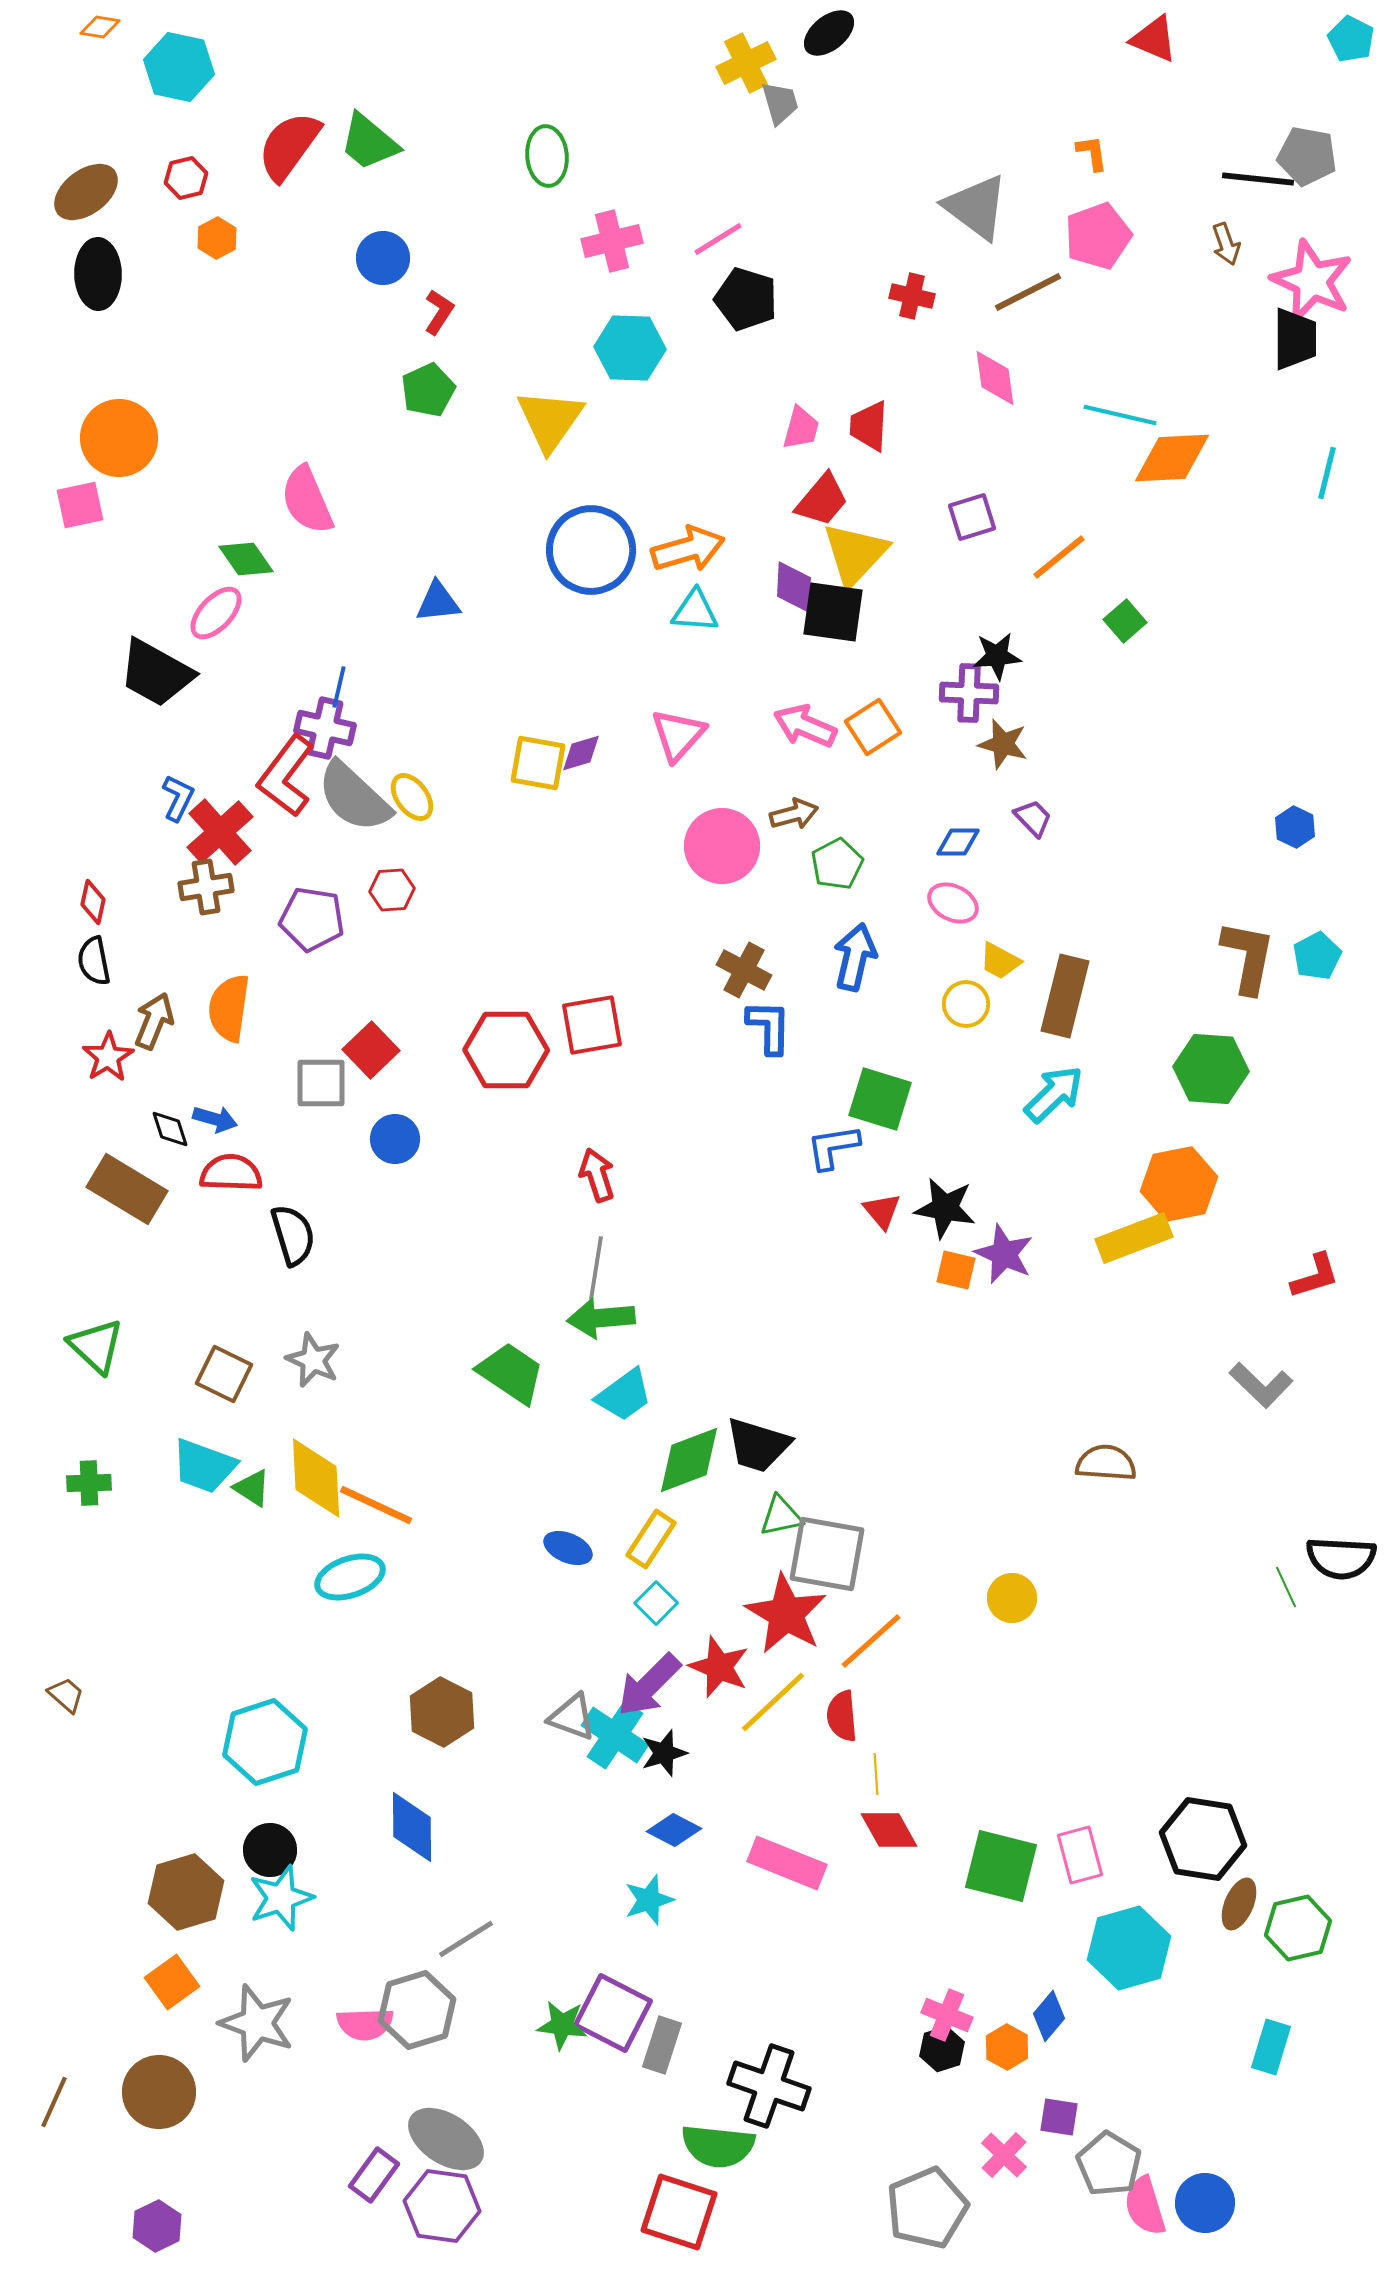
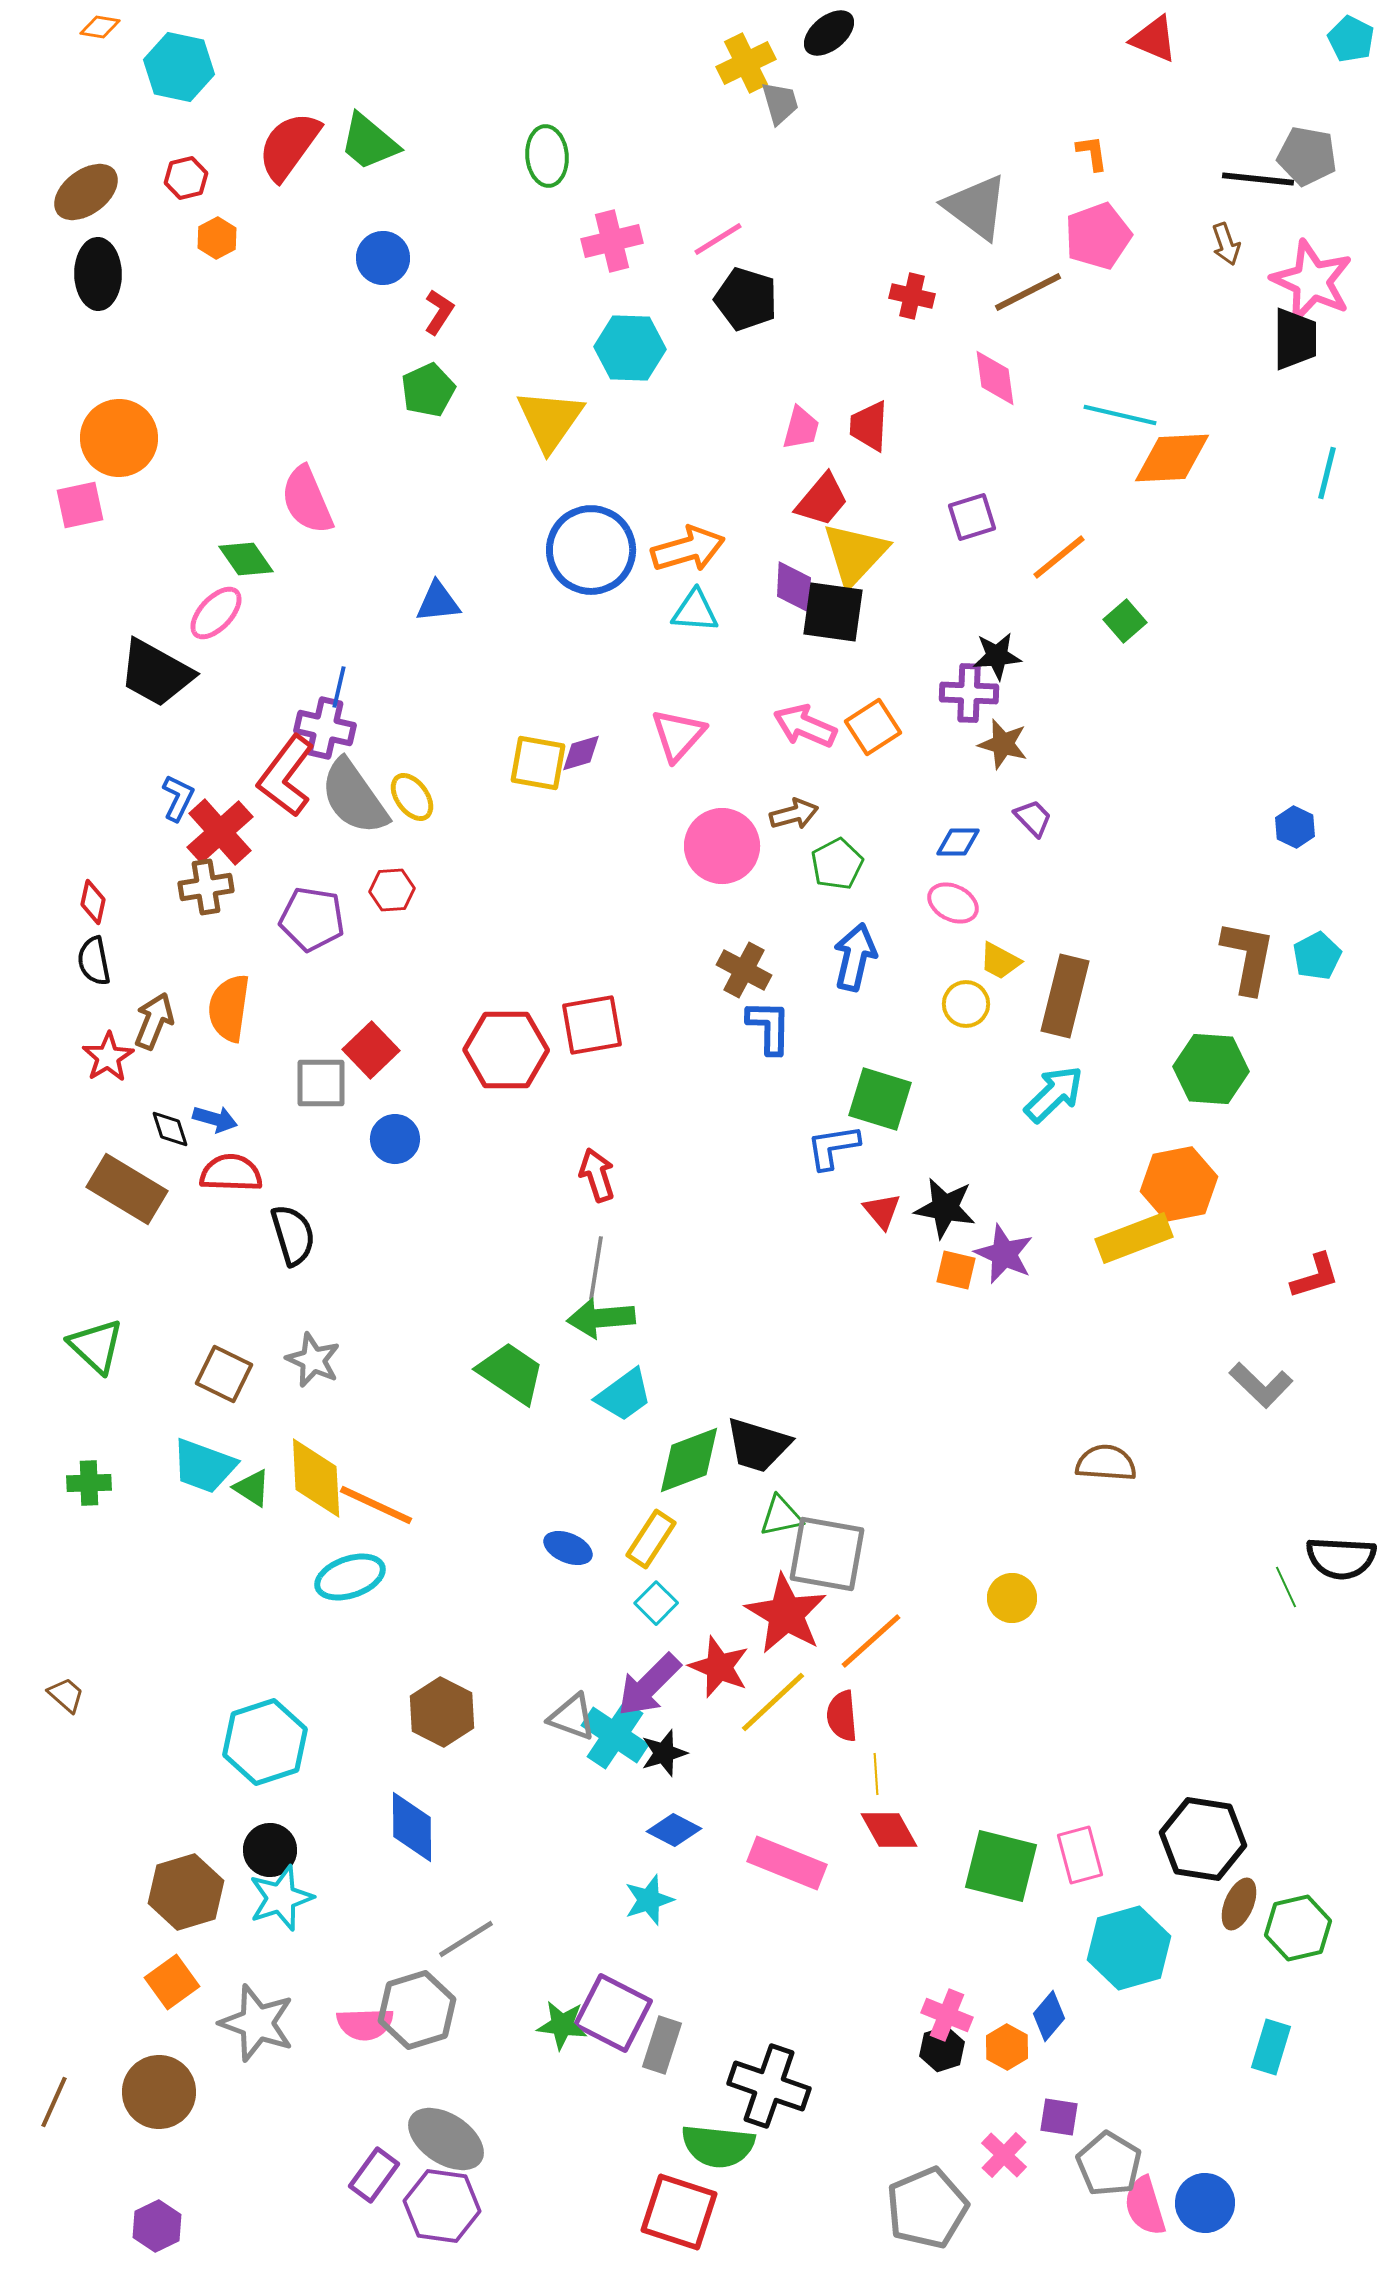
gray semicircle at (354, 797): rotated 12 degrees clockwise
